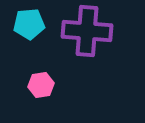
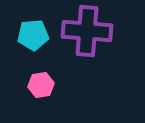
cyan pentagon: moved 4 px right, 11 px down
